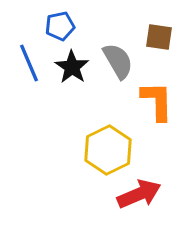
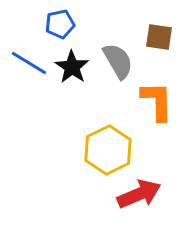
blue pentagon: moved 2 px up
blue line: rotated 36 degrees counterclockwise
